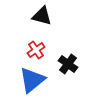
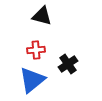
red cross: rotated 30 degrees clockwise
black cross: rotated 18 degrees clockwise
